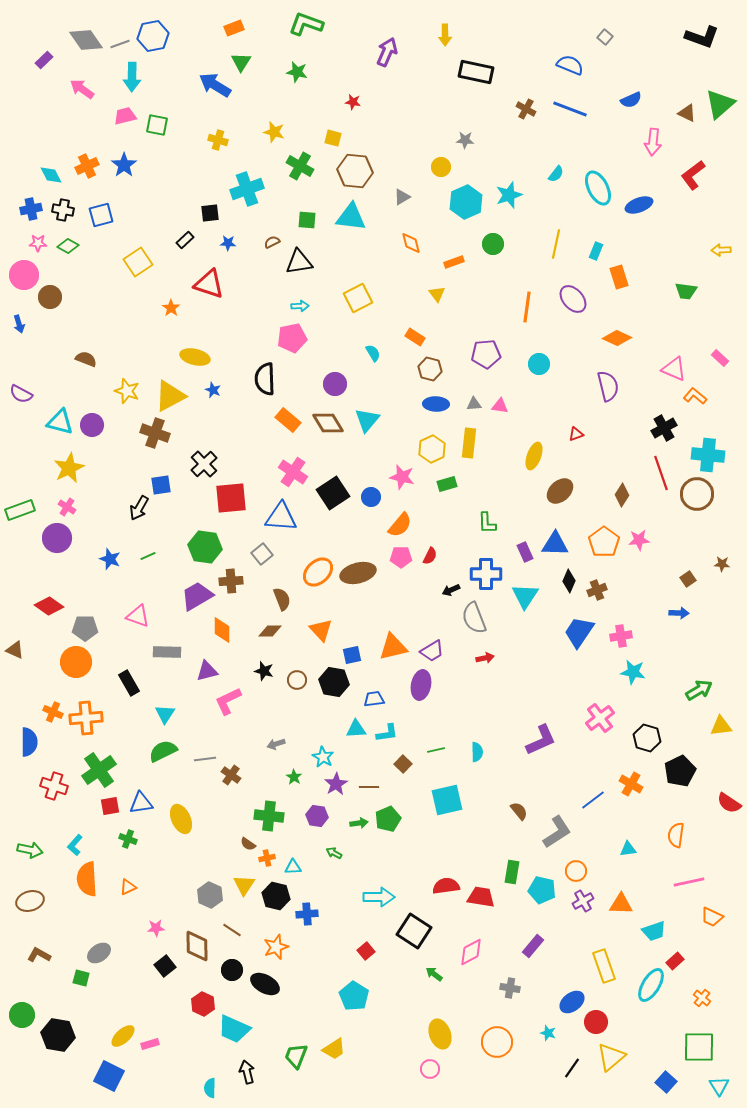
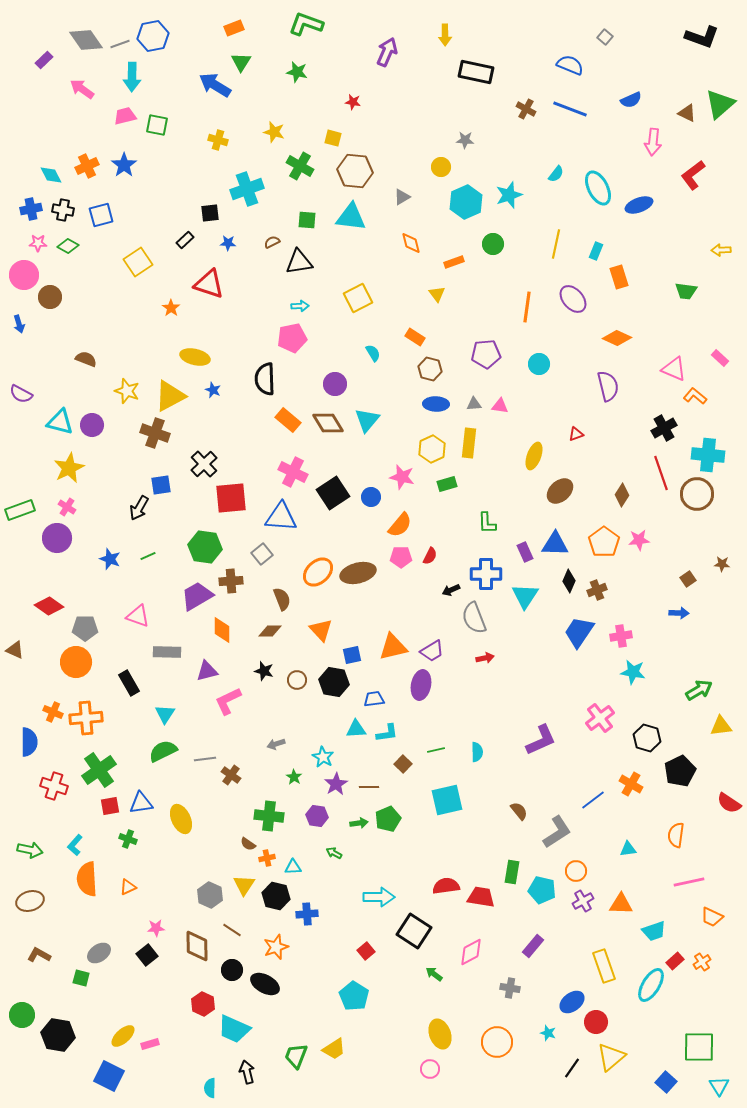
pink cross at (293, 472): rotated 8 degrees counterclockwise
black square at (165, 966): moved 18 px left, 11 px up
orange cross at (702, 998): moved 36 px up; rotated 18 degrees clockwise
